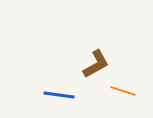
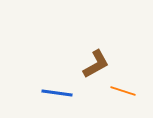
blue line: moved 2 px left, 2 px up
